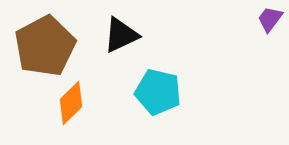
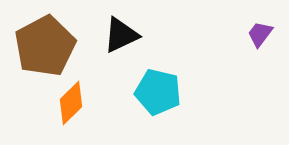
purple trapezoid: moved 10 px left, 15 px down
